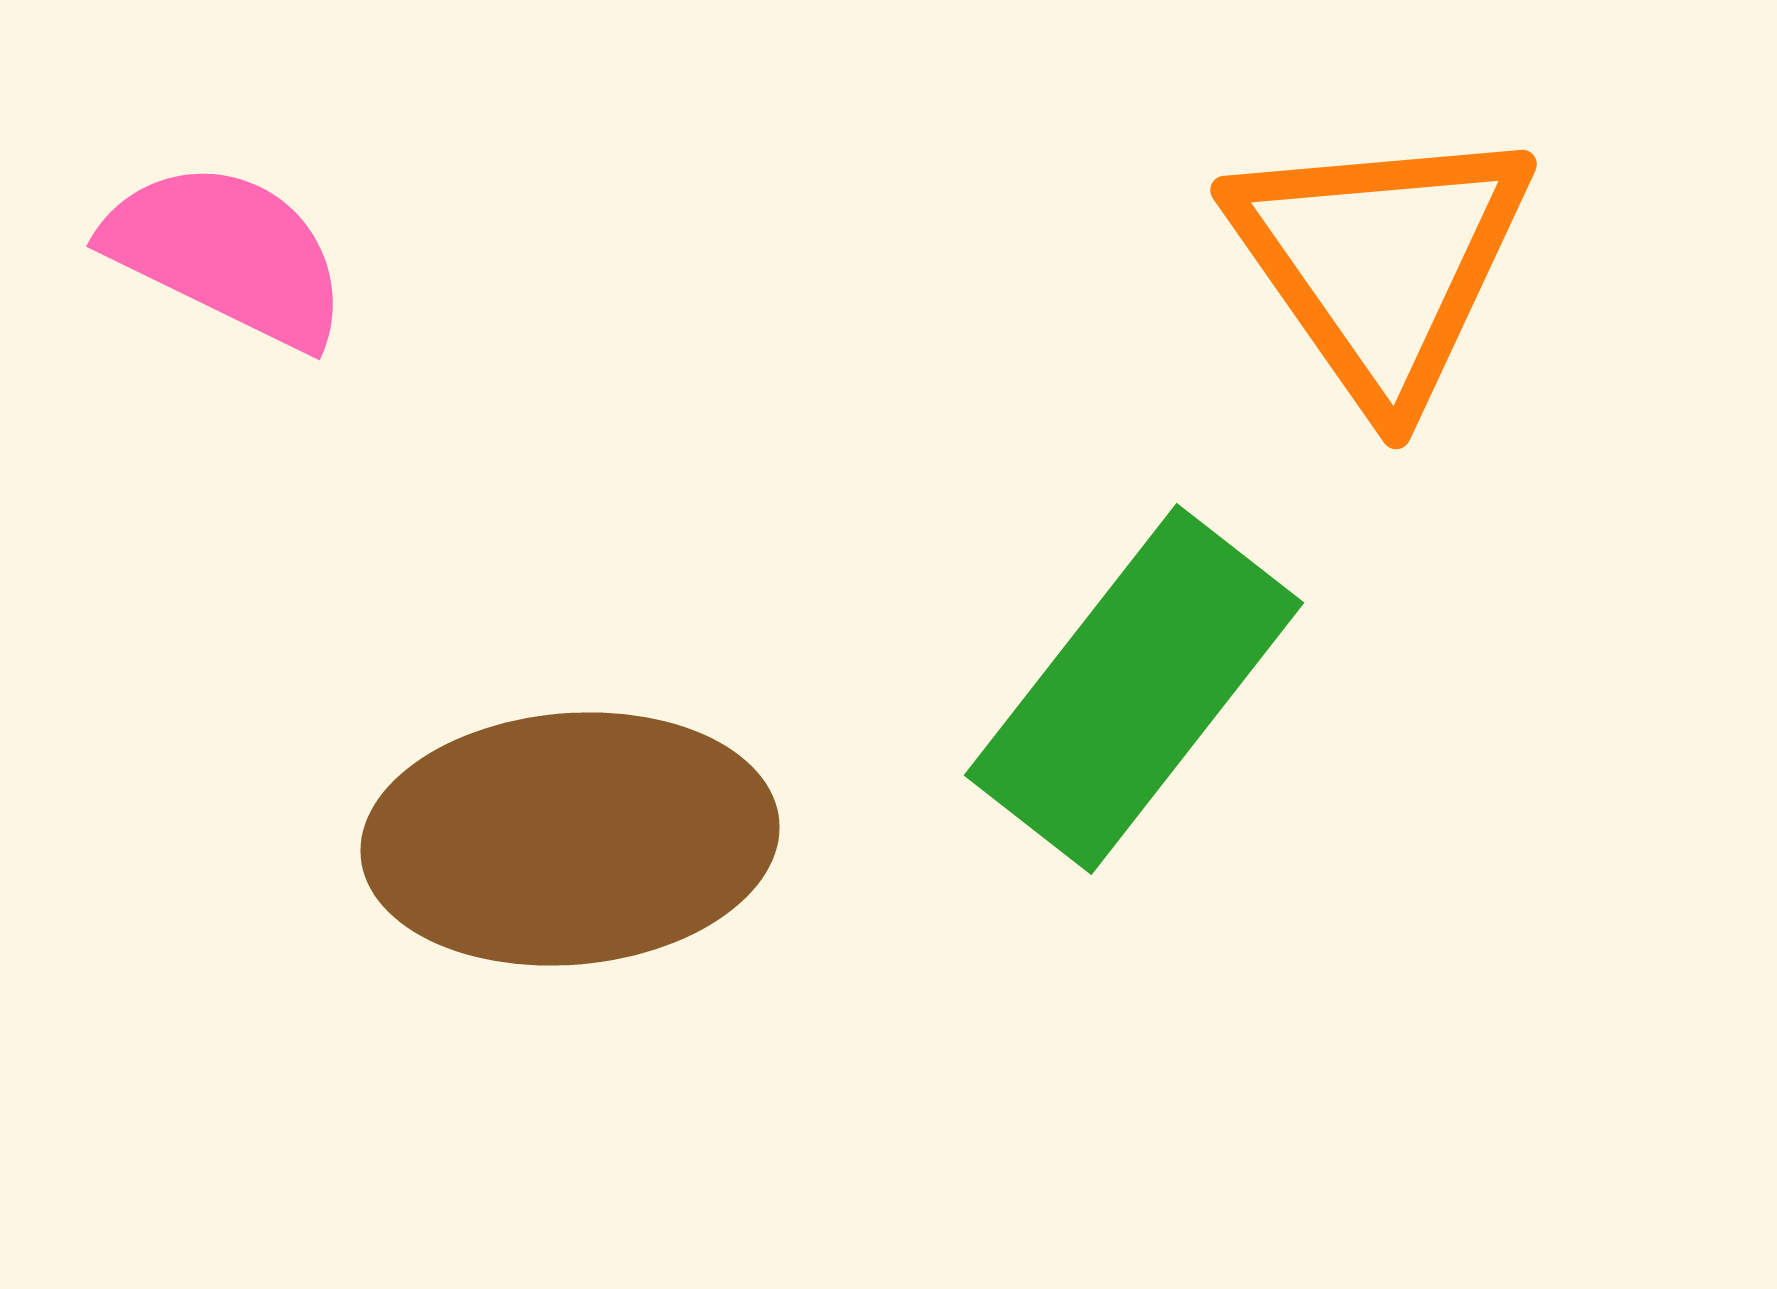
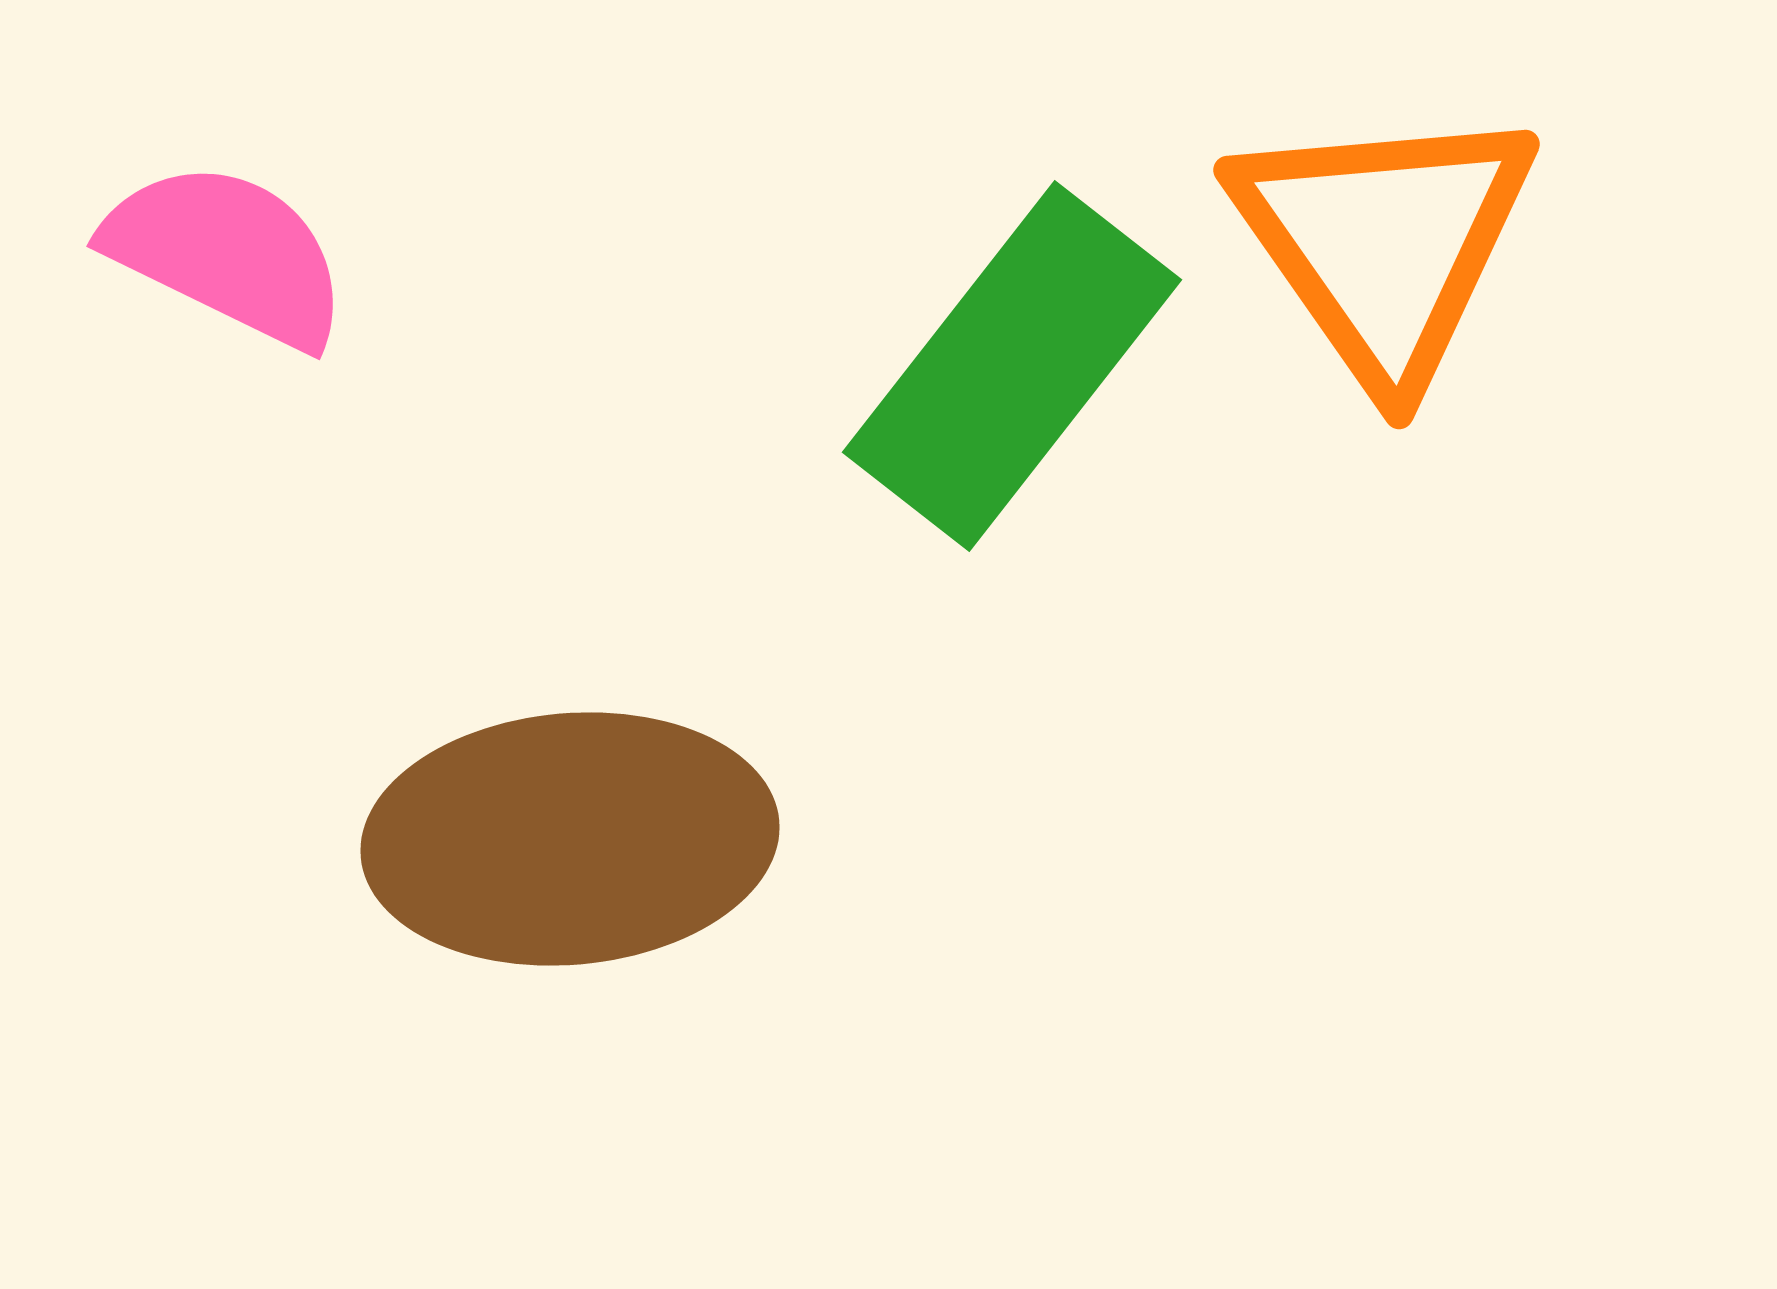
orange triangle: moved 3 px right, 20 px up
green rectangle: moved 122 px left, 323 px up
